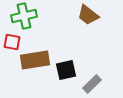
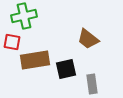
brown trapezoid: moved 24 px down
black square: moved 1 px up
gray rectangle: rotated 54 degrees counterclockwise
